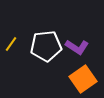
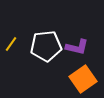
purple L-shape: rotated 20 degrees counterclockwise
